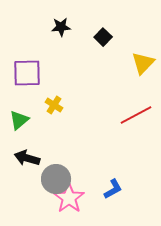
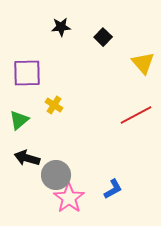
yellow triangle: rotated 25 degrees counterclockwise
gray circle: moved 4 px up
